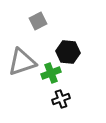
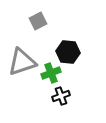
black cross: moved 3 px up
